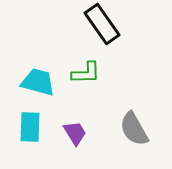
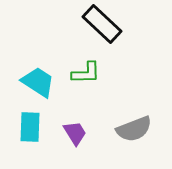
black rectangle: rotated 12 degrees counterclockwise
cyan trapezoid: rotated 18 degrees clockwise
gray semicircle: rotated 81 degrees counterclockwise
